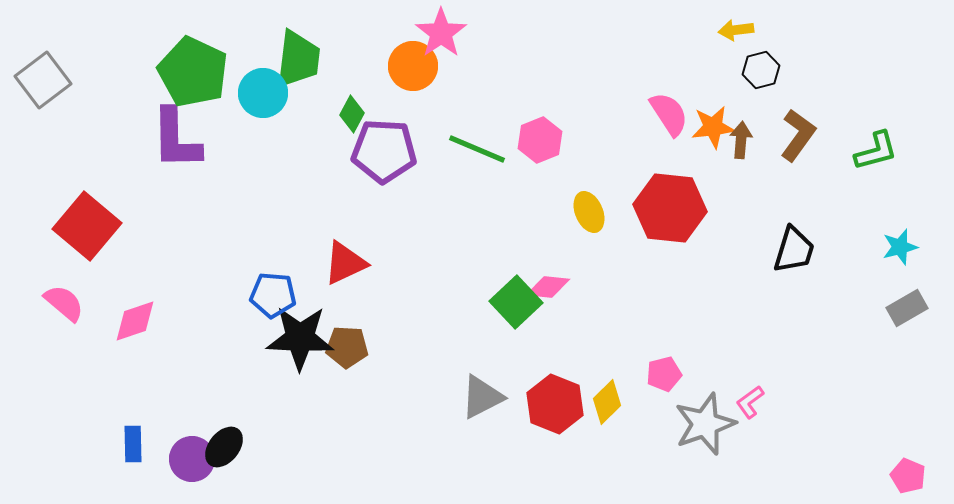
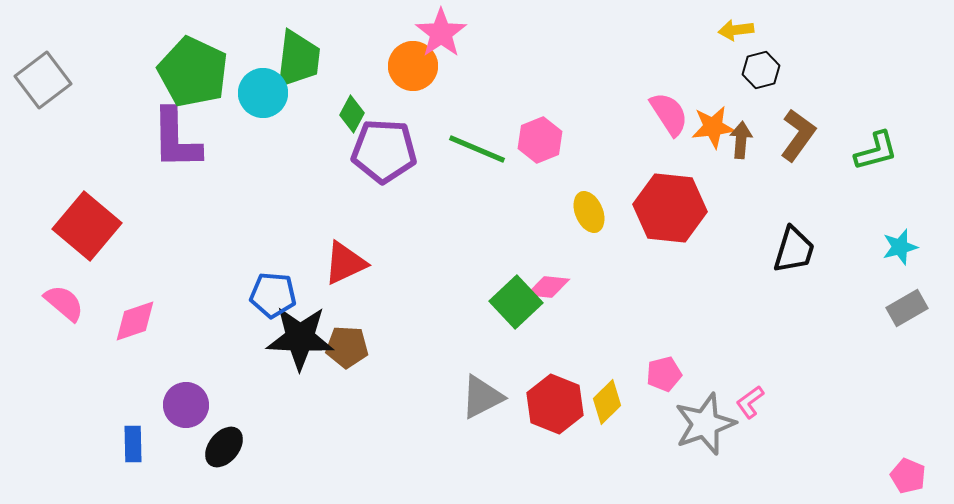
purple circle at (192, 459): moved 6 px left, 54 px up
